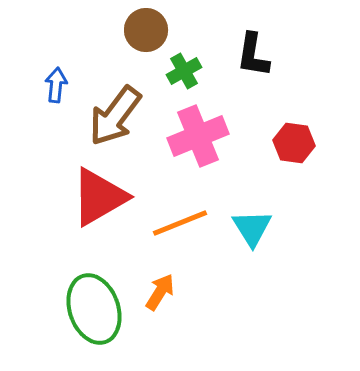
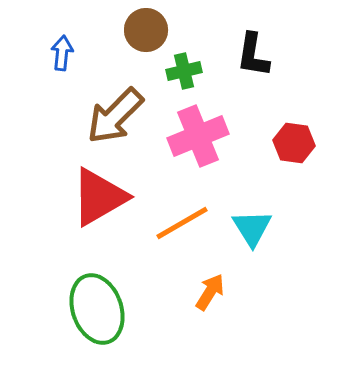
green cross: rotated 16 degrees clockwise
blue arrow: moved 6 px right, 32 px up
brown arrow: rotated 8 degrees clockwise
orange line: moved 2 px right; rotated 8 degrees counterclockwise
orange arrow: moved 50 px right
green ellipse: moved 3 px right
